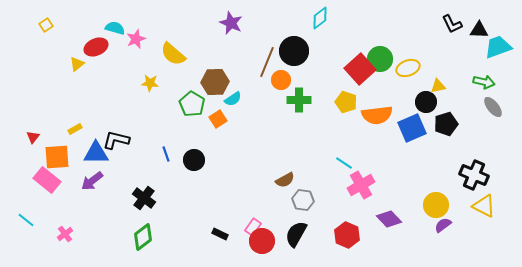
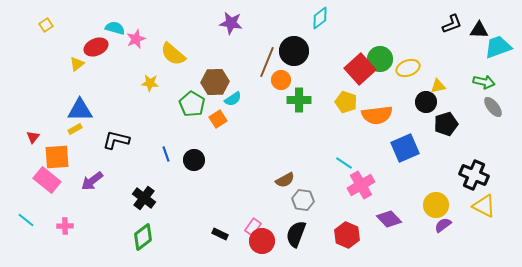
purple star at (231, 23): rotated 15 degrees counterclockwise
black L-shape at (452, 24): rotated 85 degrees counterclockwise
blue square at (412, 128): moved 7 px left, 20 px down
blue triangle at (96, 153): moved 16 px left, 43 px up
pink cross at (65, 234): moved 8 px up; rotated 35 degrees clockwise
black semicircle at (296, 234): rotated 8 degrees counterclockwise
